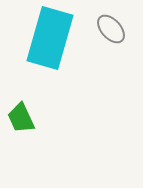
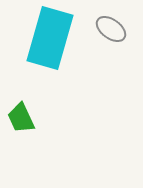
gray ellipse: rotated 12 degrees counterclockwise
